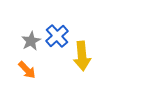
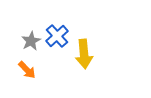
yellow arrow: moved 2 px right, 2 px up
